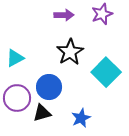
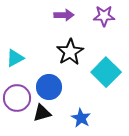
purple star: moved 2 px right, 2 px down; rotated 20 degrees clockwise
blue star: rotated 18 degrees counterclockwise
